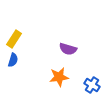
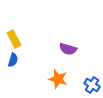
yellow rectangle: rotated 60 degrees counterclockwise
orange star: moved 1 px left, 2 px down; rotated 24 degrees clockwise
